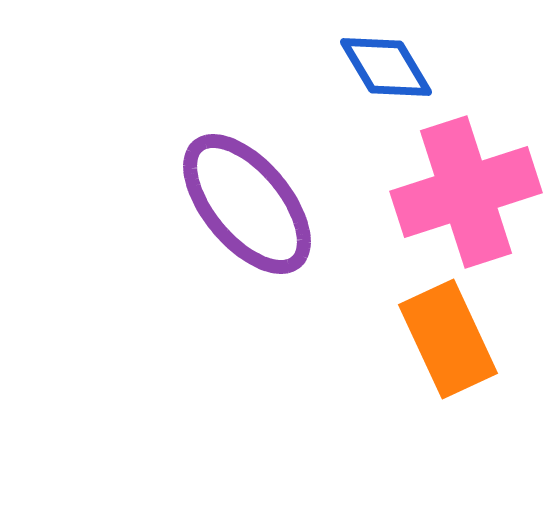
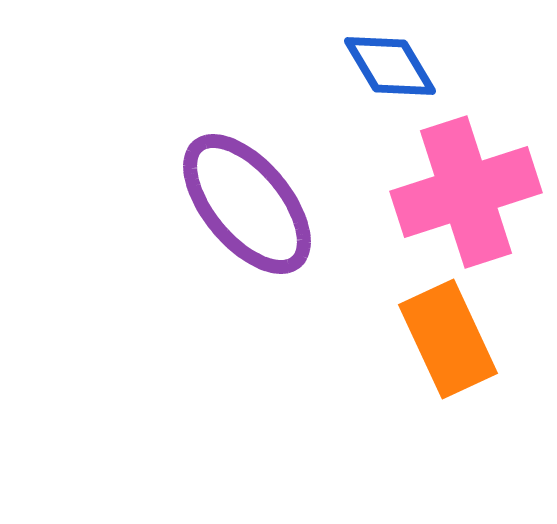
blue diamond: moved 4 px right, 1 px up
